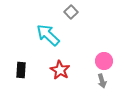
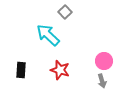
gray square: moved 6 px left
red star: rotated 12 degrees counterclockwise
